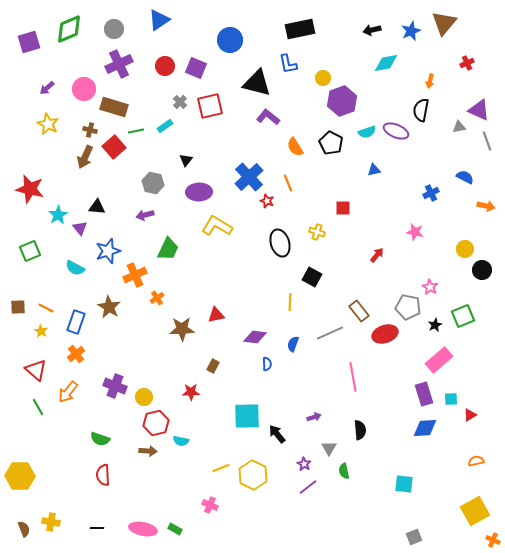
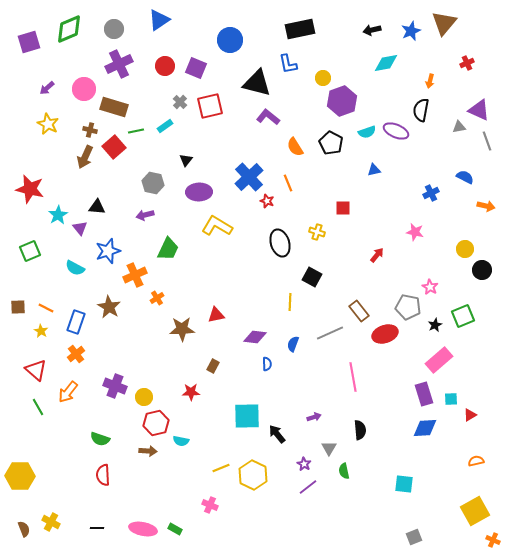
yellow cross at (51, 522): rotated 18 degrees clockwise
